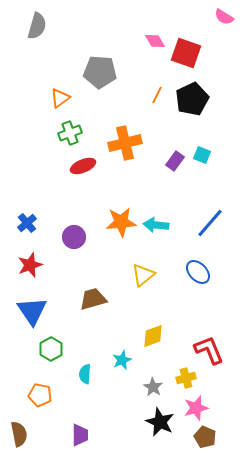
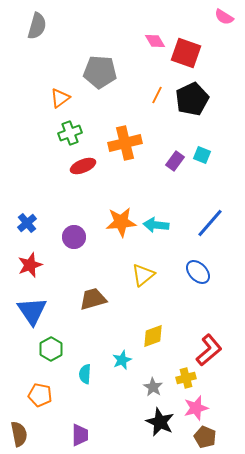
red L-shape: rotated 72 degrees clockwise
